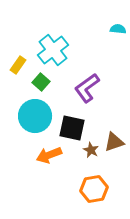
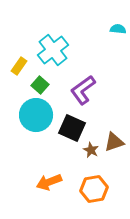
yellow rectangle: moved 1 px right, 1 px down
green square: moved 1 px left, 3 px down
purple L-shape: moved 4 px left, 2 px down
cyan circle: moved 1 px right, 1 px up
black square: rotated 12 degrees clockwise
orange arrow: moved 27 px down
